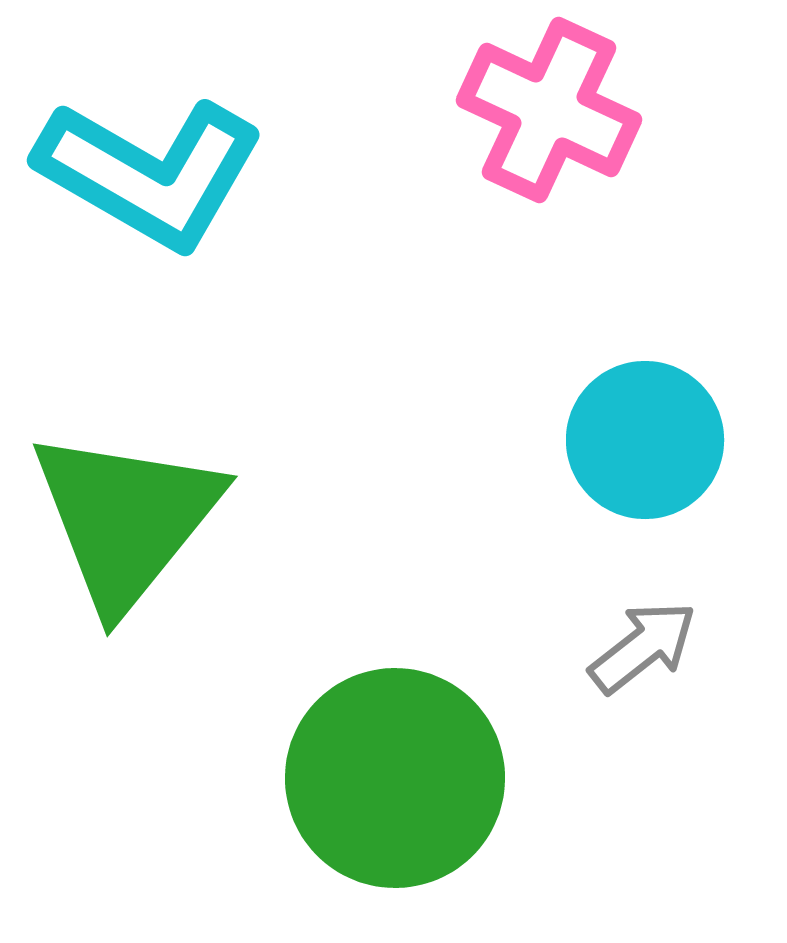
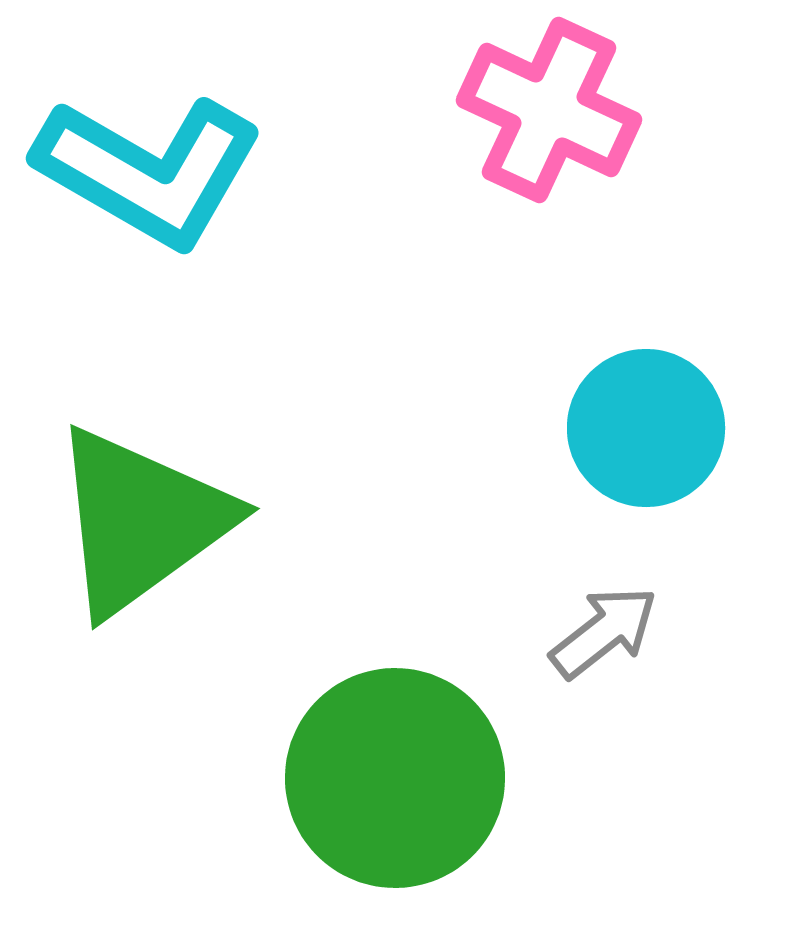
cyan L-shape: moved 1 px left, 2 px up
cyan circle: moved 1 px right, 12 px up
green triangle: moved 15 px right, 2 px down; rotated 15 degrees clockwise
gray arrow: moved 39 px left, 15 px up
